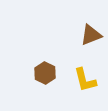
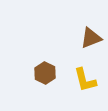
brown triangle: moved 3 px down
